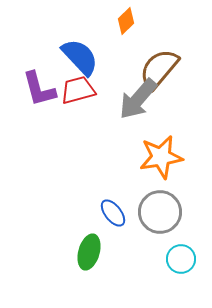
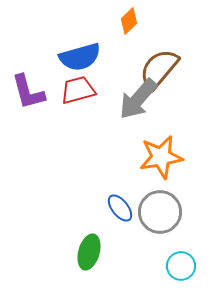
orange diamond: moved 3 px right
blue semicircle: rotated 117 degrees clockwise
purple L-shape: moved 11 px left, 3 px down
blue ellipse: moved 7 px right, 5 px up
cyan circle: moved 7 px down
